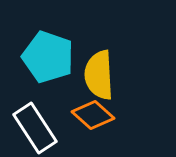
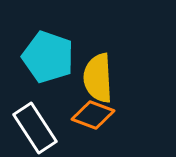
yellow semicircle: moved 1 px left, 3 px down
orange diamond: rotated 21 degrees counterclockwise
